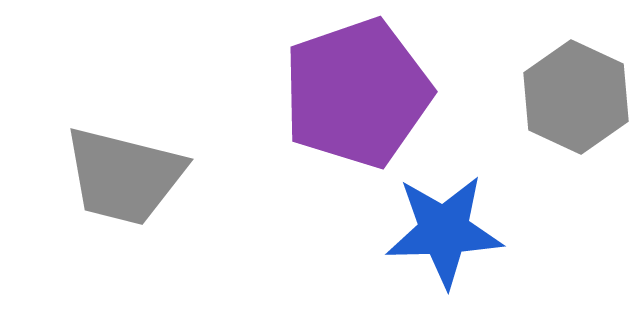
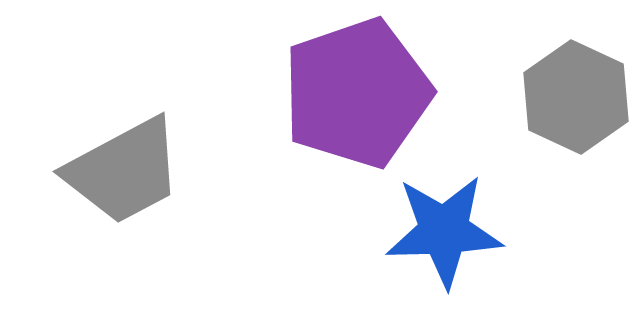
gray trapezoid: moved 5 px up; rotated 42 degrees counterclockwise
